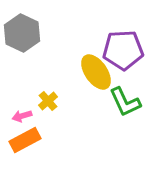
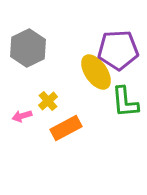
gray hexagon: moved 6 px right, 15 px down; rotated 9 degrees clockwise
purple pentagon: moved 5 px left
green L-shape: rotated 20 degrees clockwise
orange rectangle: moved 41 px right, 12 px up
